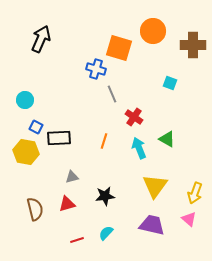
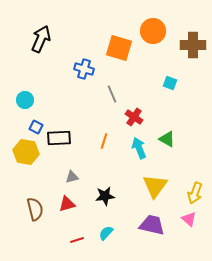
blue cross: moved 12 px left
